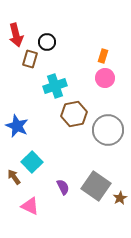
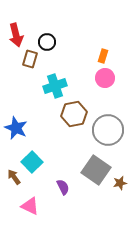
blue star: moved 1 px left, 2 px down
gray square: moved 16 px up
brown star: moved 15 px up; rotated 16 degrees clockwise
